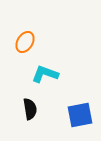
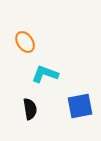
orange ellipse: rotated 65 degrees counterclockwise
blue square: moved 9 px up
